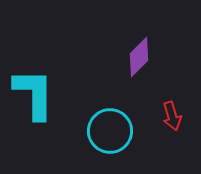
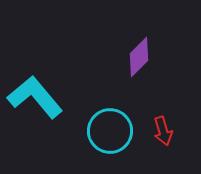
cyan L-shape: moved 1 px right, 3 px down; rotated 40 degrees counterclockwise
red arrow: moved 9 px left, 15 px down
